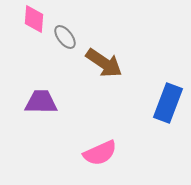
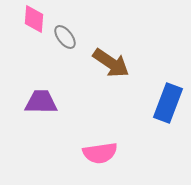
brown arrow: moved 7 px right
pink semicircle: rotated 16 degrees clockwise
